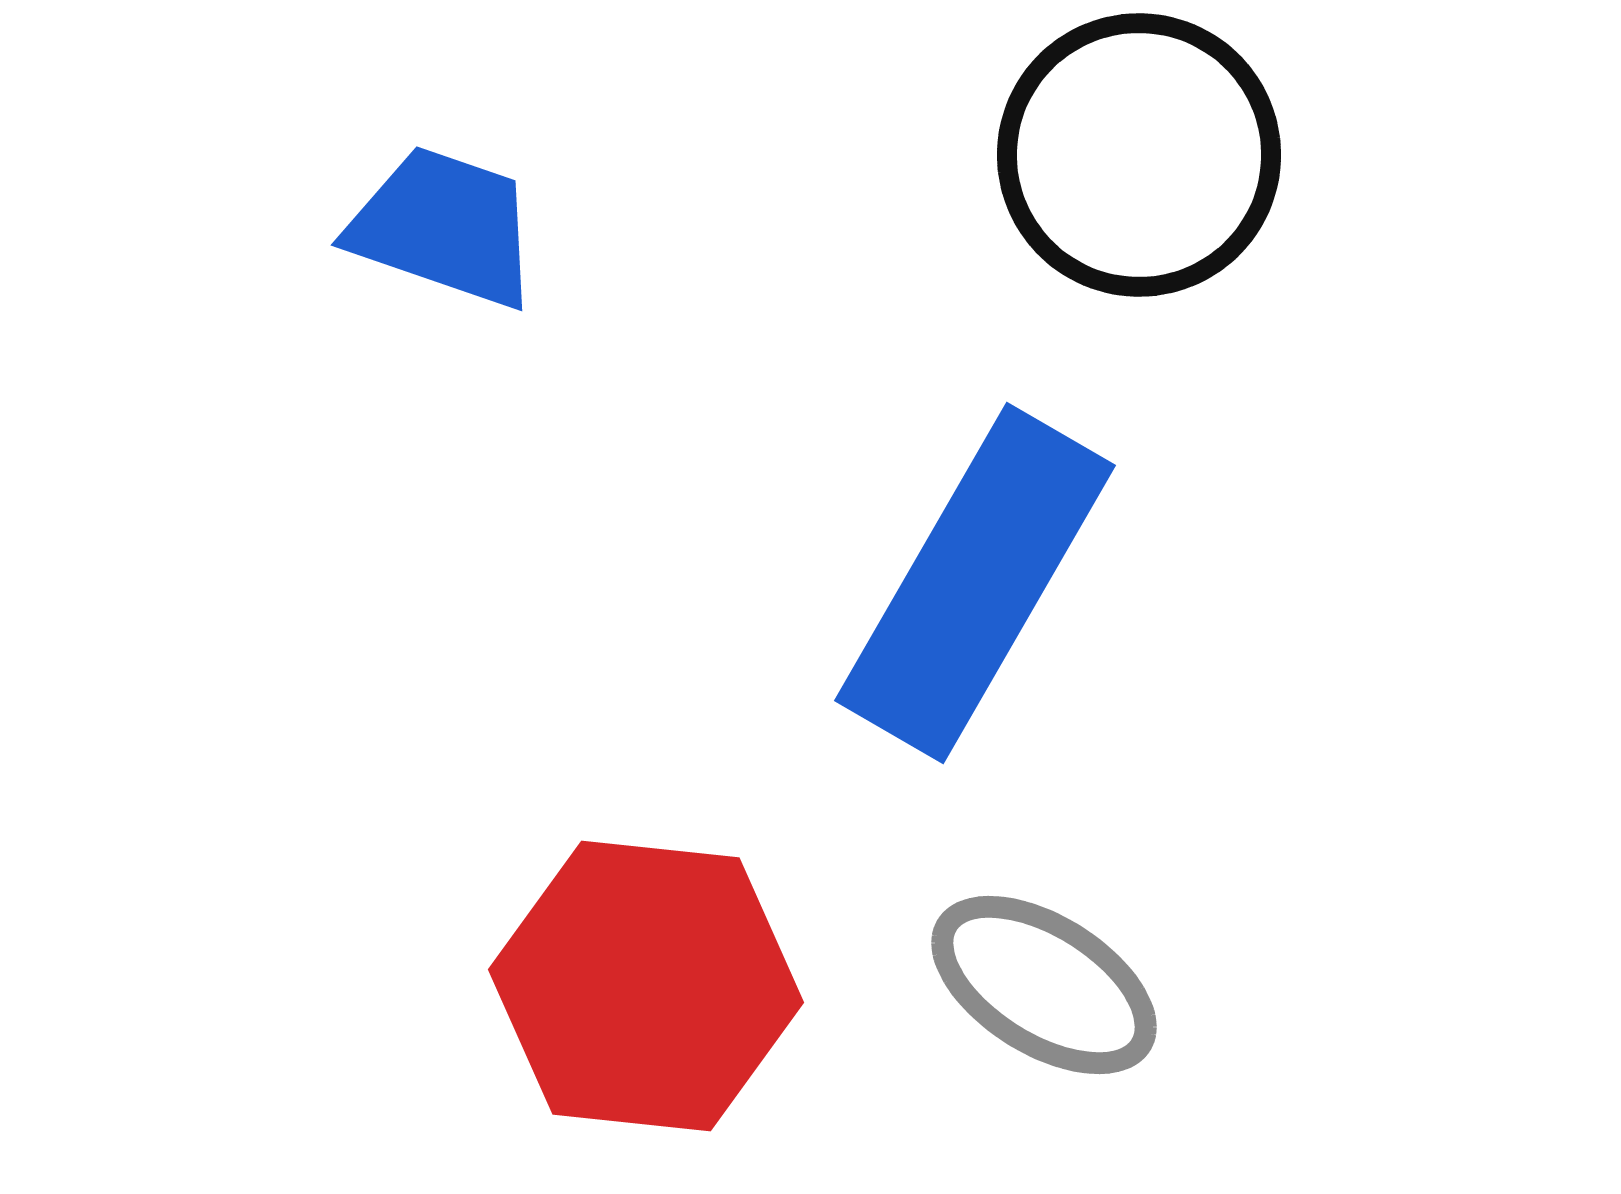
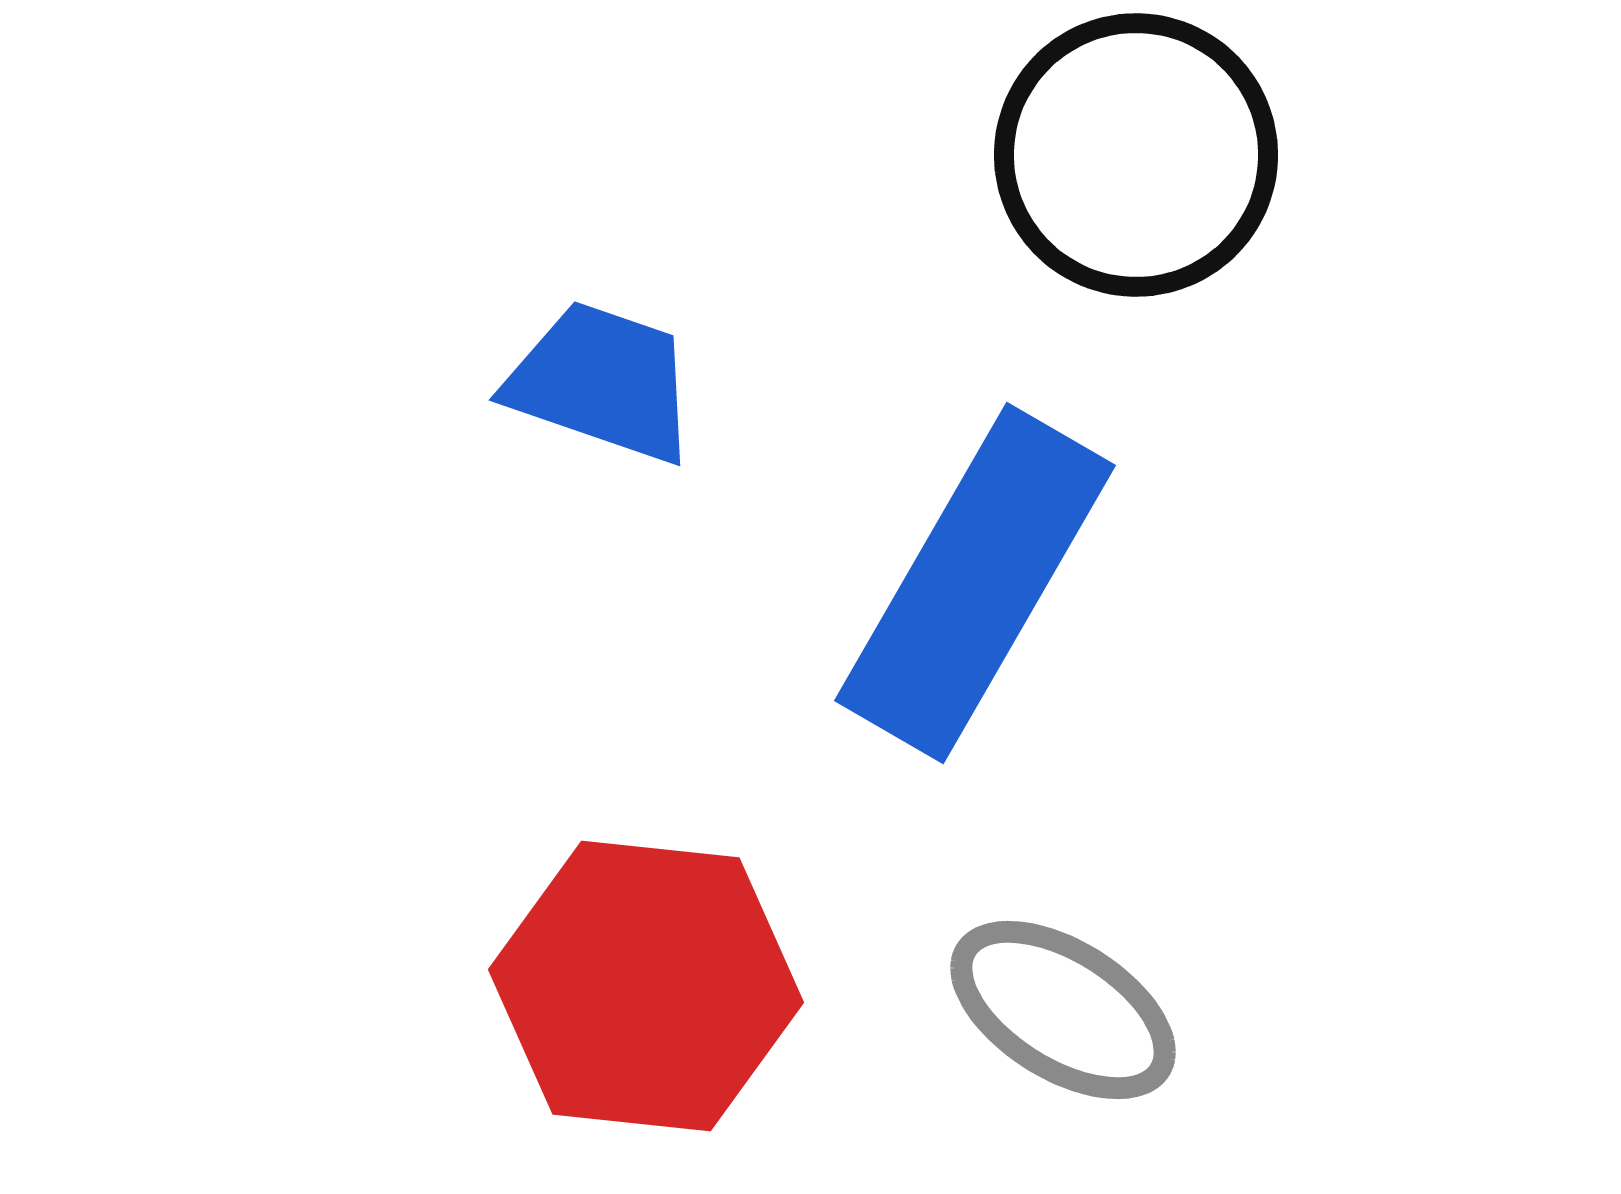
black circle: moved 3 px left
blue trapezoid: moved 158 px right, 155 px down
gray ellipse: moved 19 px right, 25 px down
